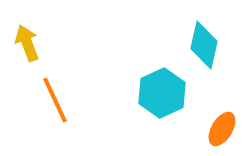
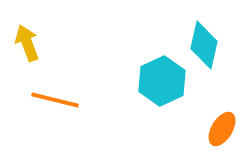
cyan hexagon: moved 12 px up
orange line: rotated 51 degrees counterclockwise
